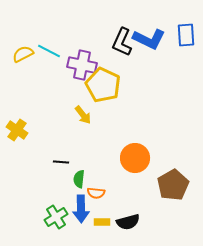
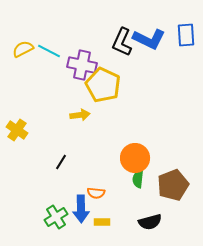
yellow semicircle: moved 5 px up
yellow arrow: moved 3 px left; rotated 60 degrees counterclockwise
black line: rotated 63 degrees counterclockwise
green semicircle: moved 59 px right
brown pentagon: rotated 8 degrees clockwise
black semicircle: moved 22 px right
